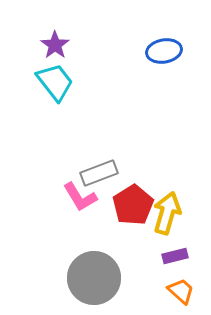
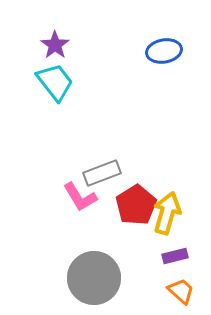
gray rectangle: moved 3 px right
red pentagon: moved 3 px right
